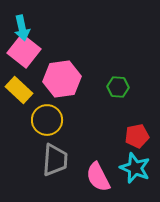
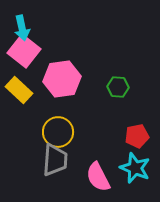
yellow circle: moved 11 px right, 12 px down
